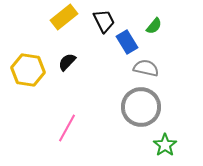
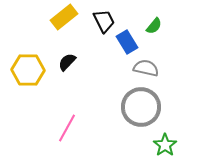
yellow hexagon: rotated 8 degrees counterclockwise
